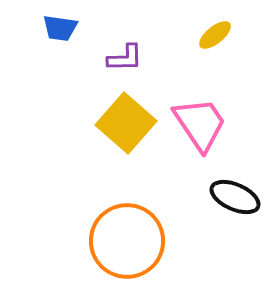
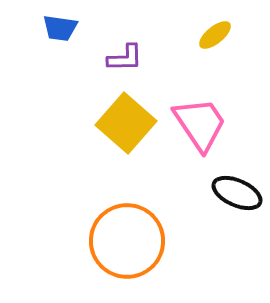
black ellipse: moved 2 px right, 4 px up
